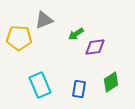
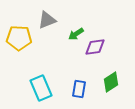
gray triangle: moved 3 px right
cyan rectangle: moved 1 px right, 3 px down
